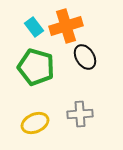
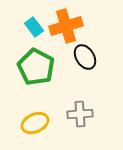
green pentagon: rotated 12 degrees clockwise
